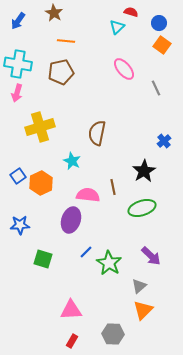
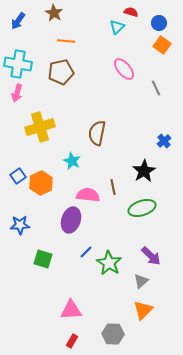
gray triangle: moved 2 px right, 5 px up
